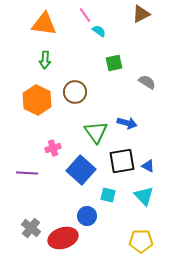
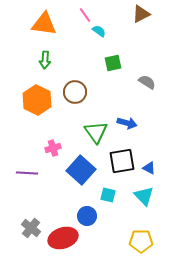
green square: moved 1 px left
blue triangle: moved 1 px right, 2 px down
